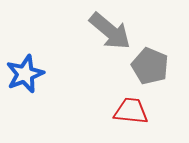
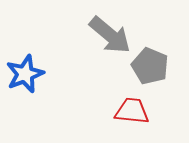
gray arrow: moved 4 px down
red trapezoid: moved 1 px right
